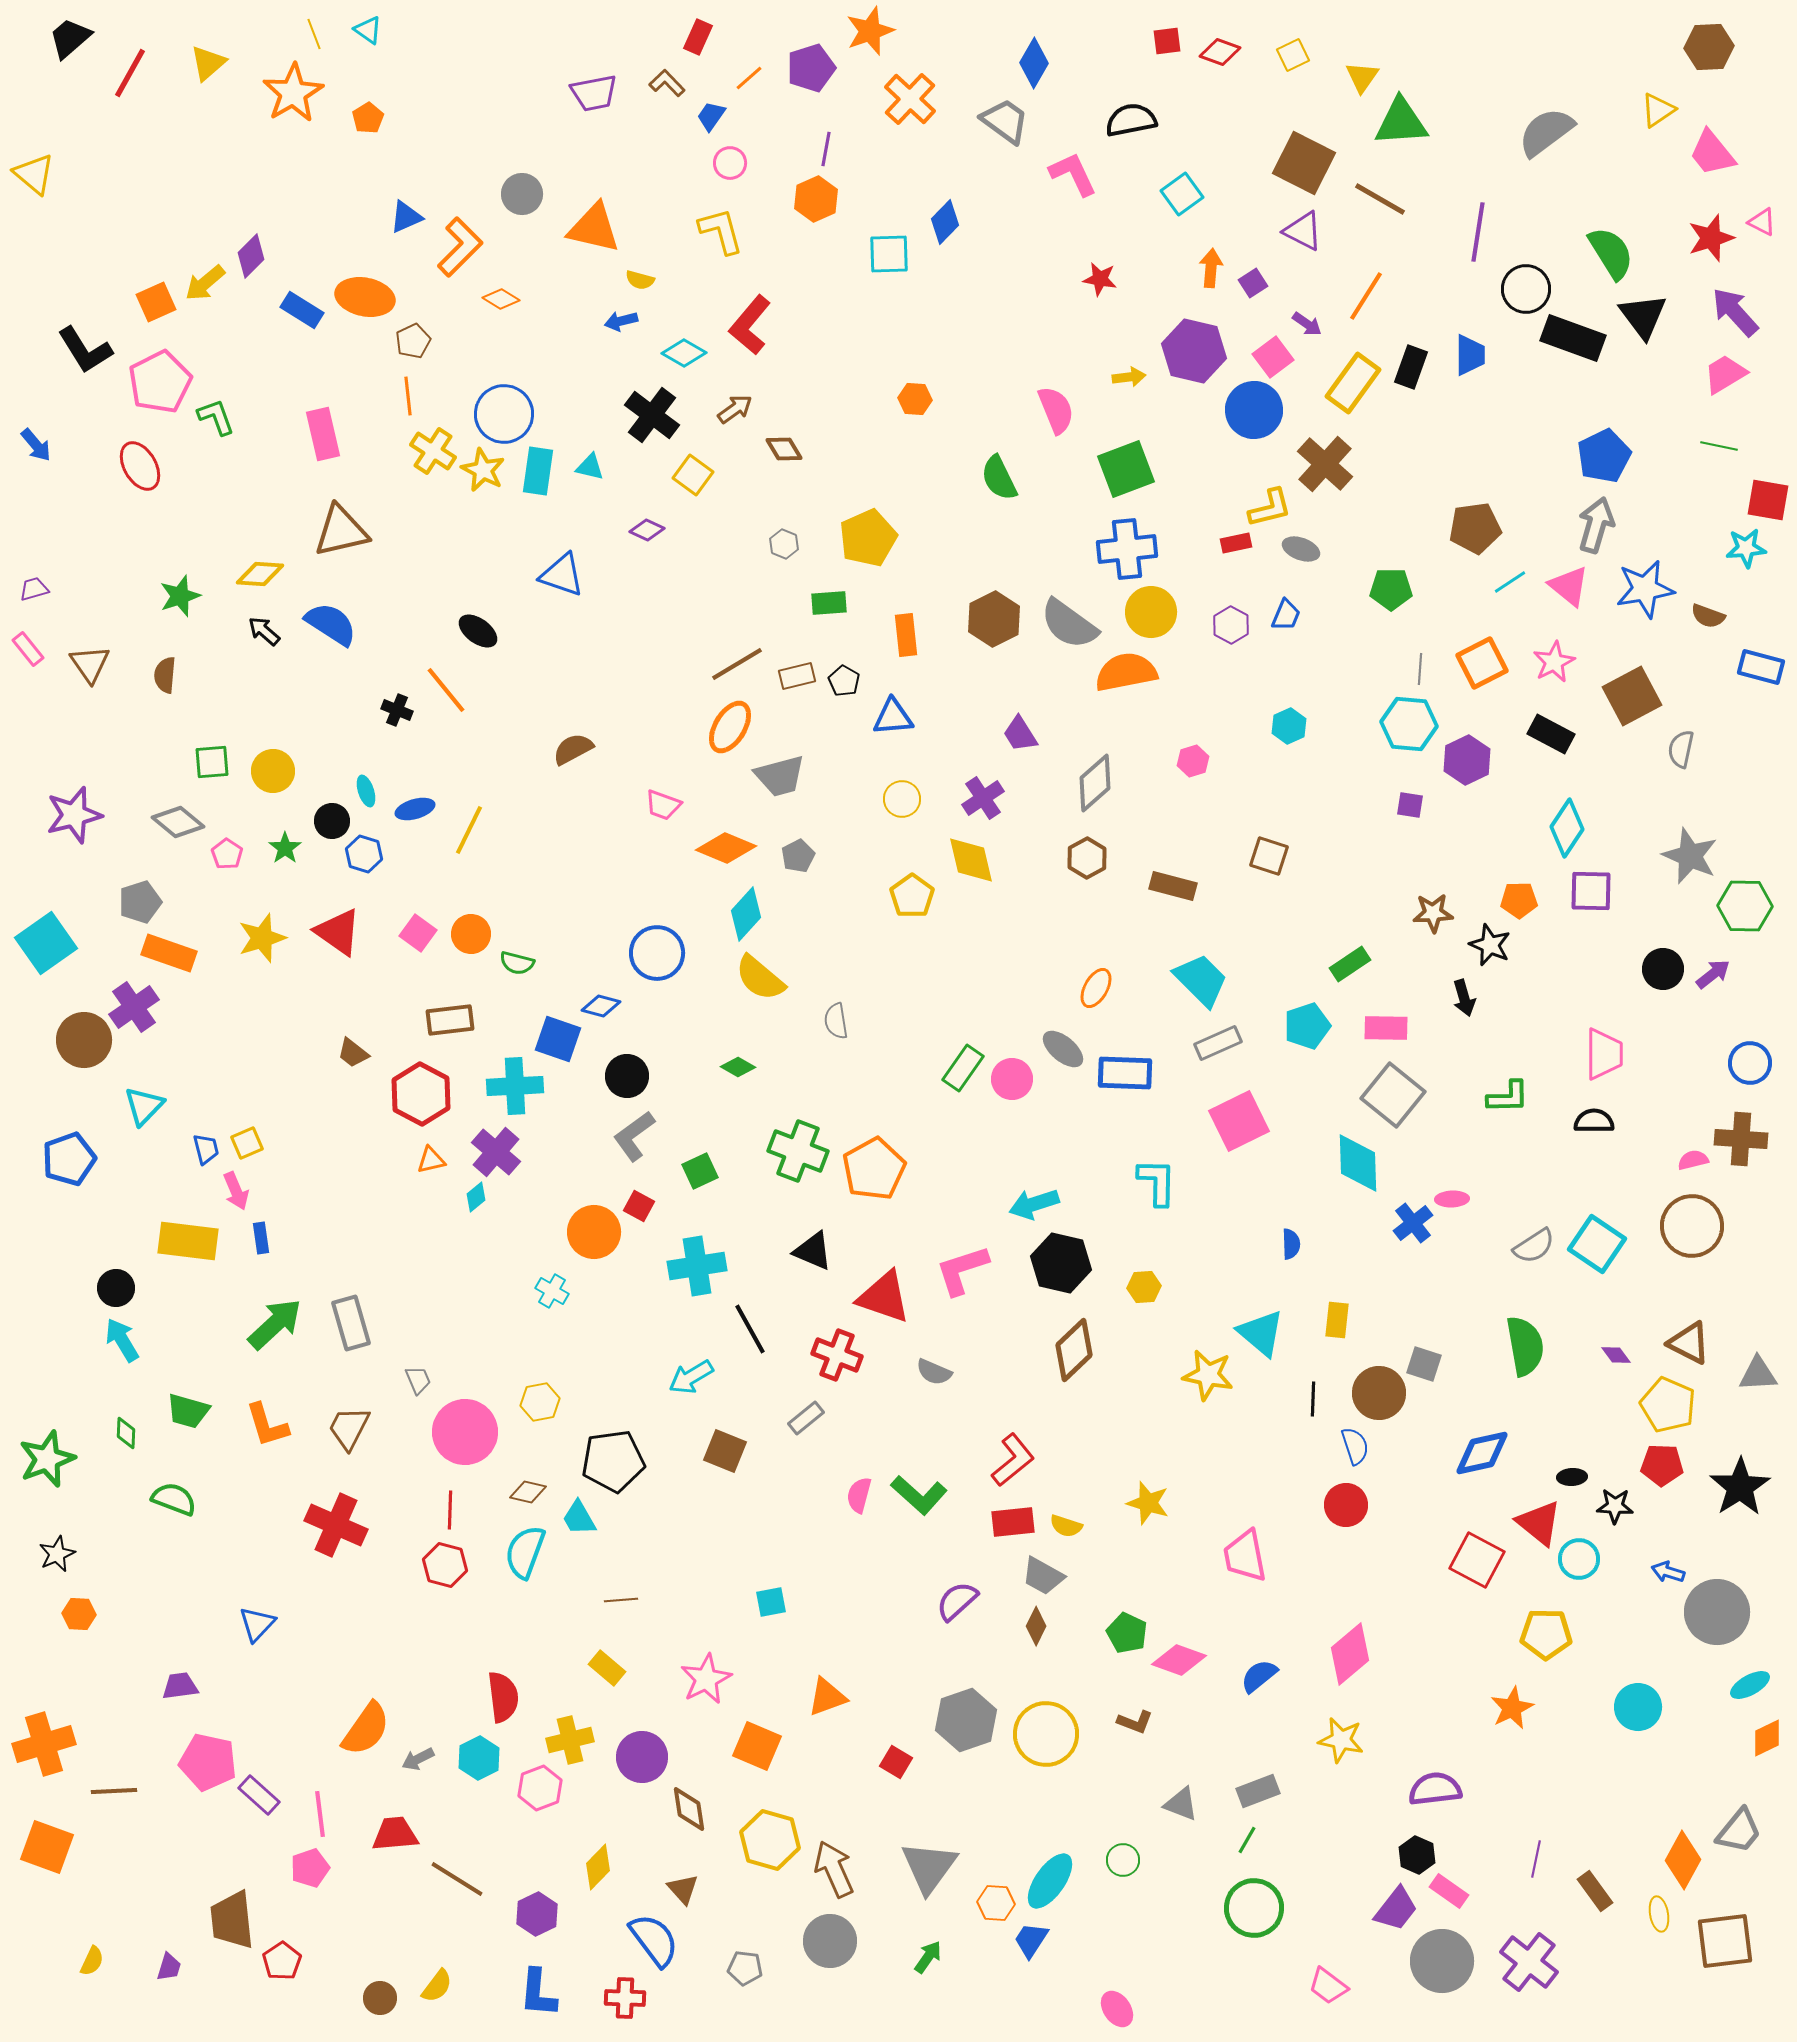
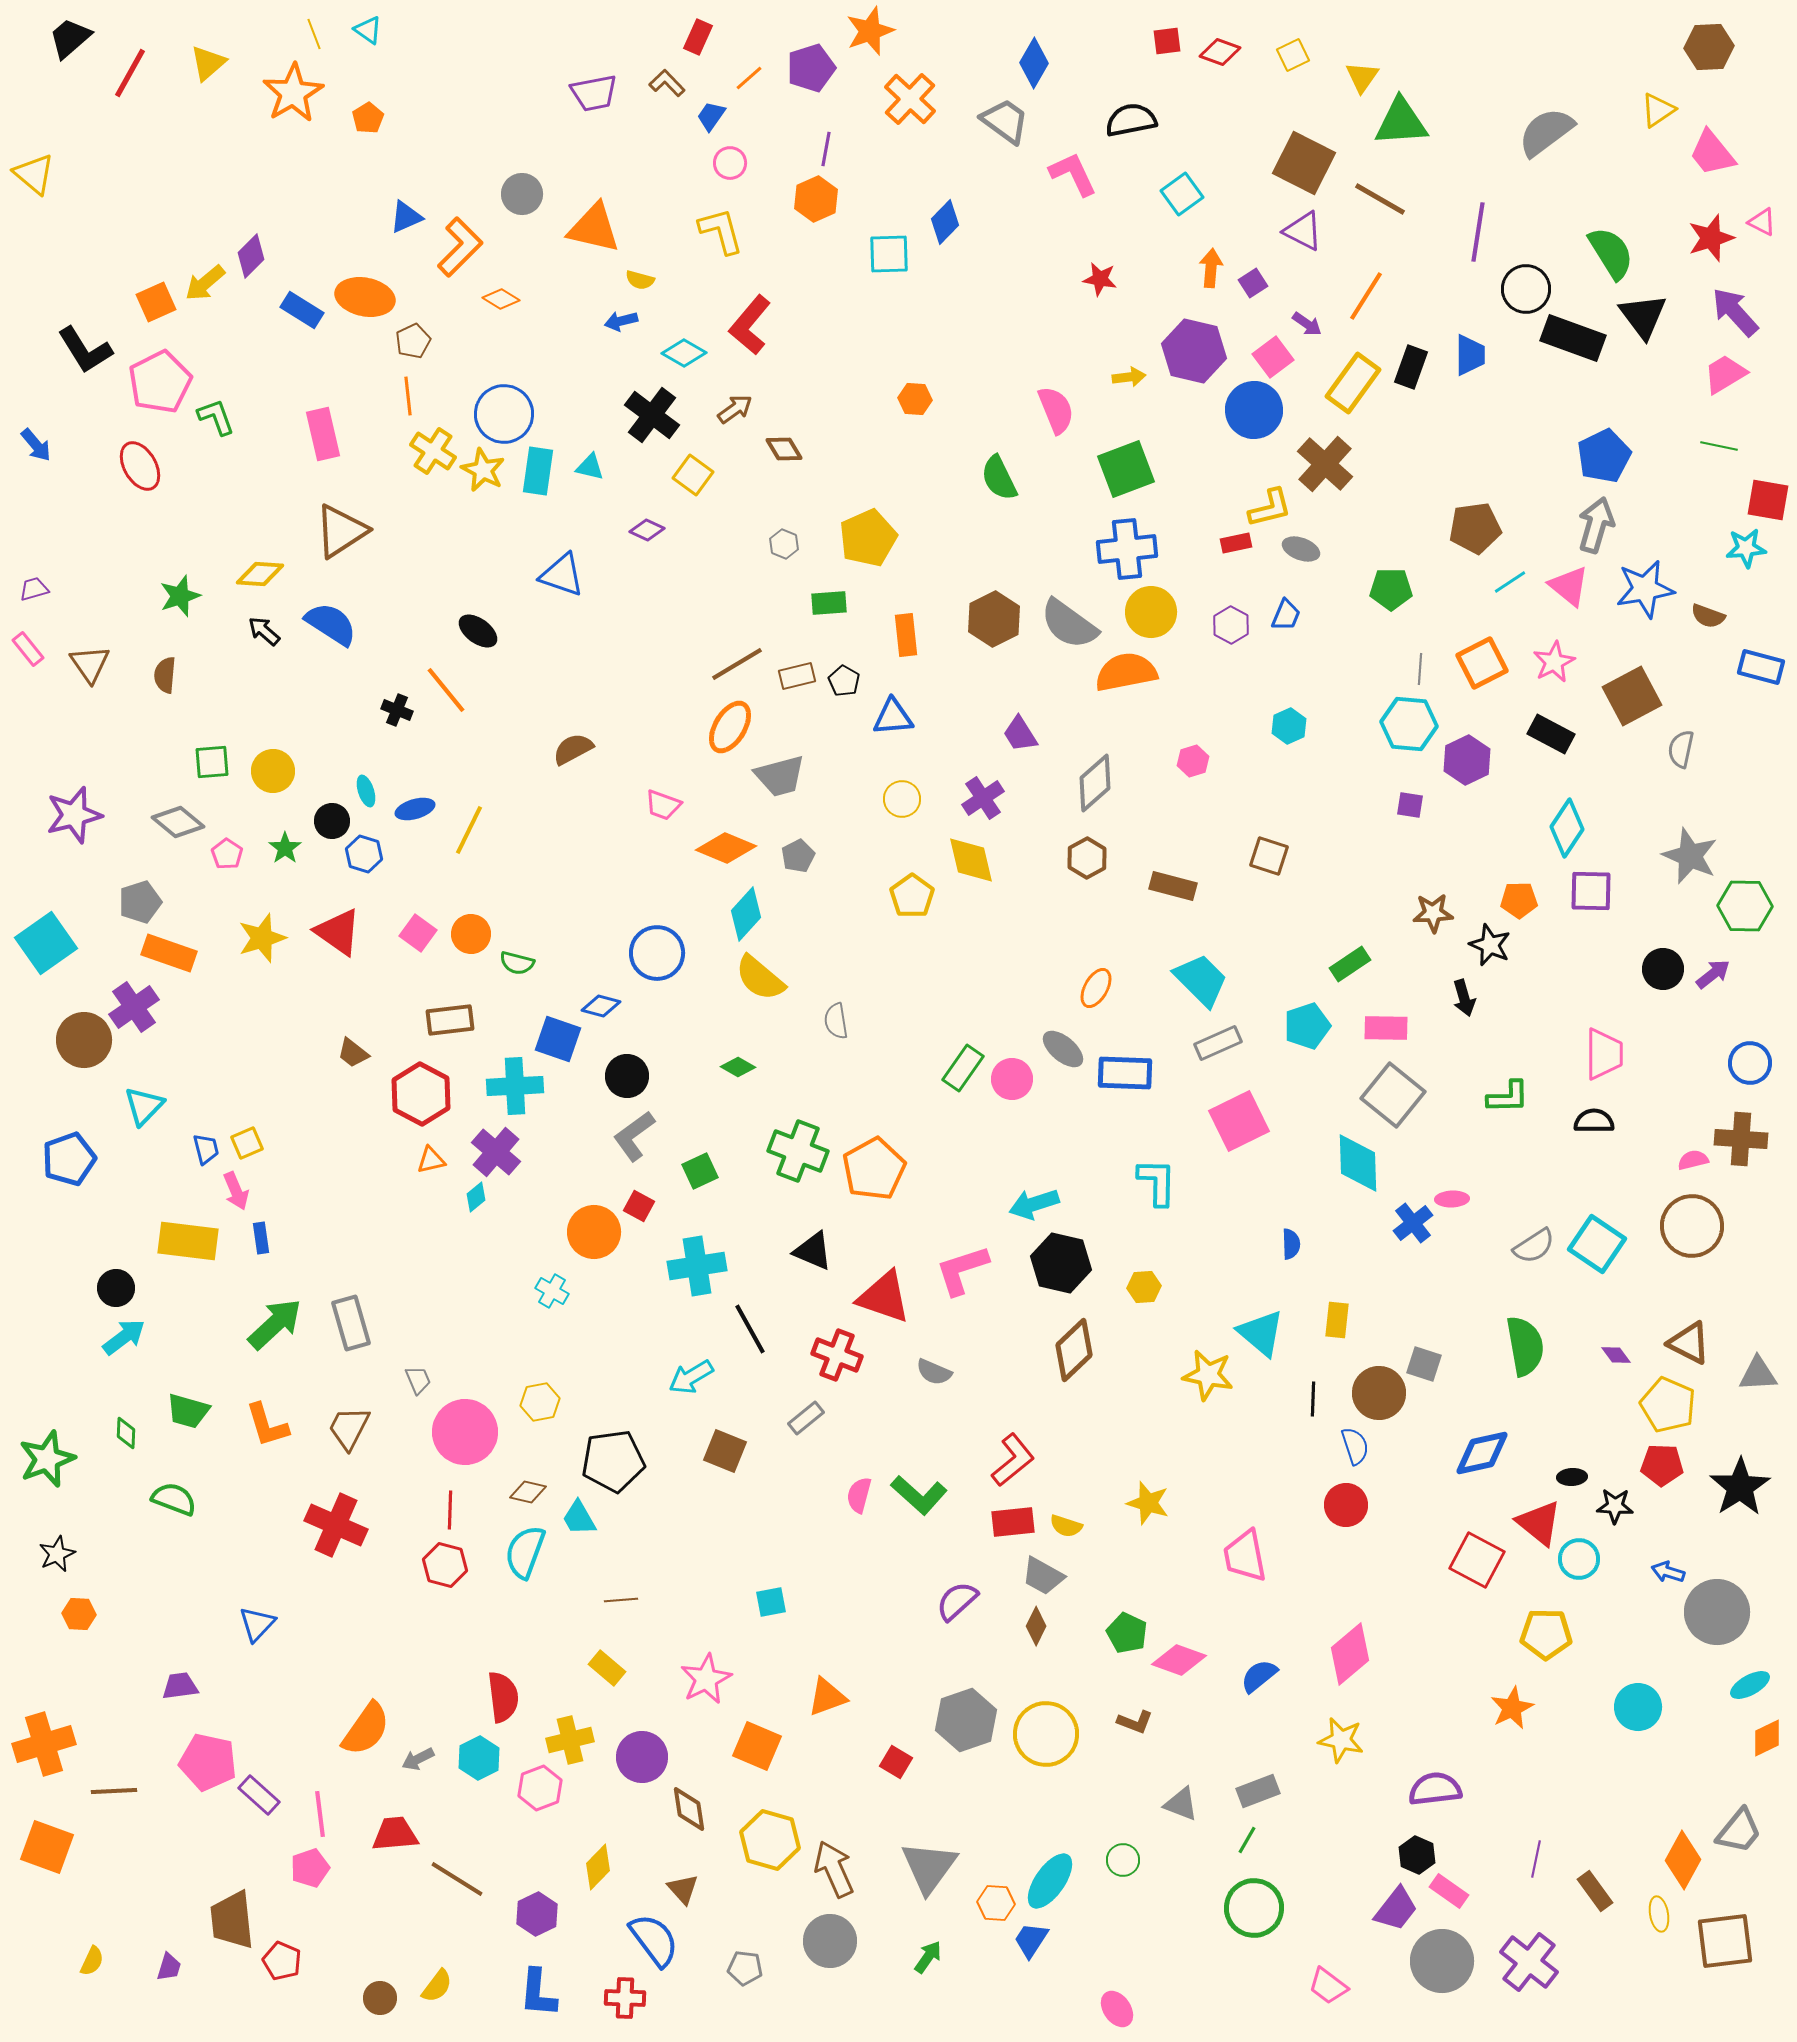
brown triangle at (341, 531): rotated 20 degrees counterclockwise
cyan arrow at (122, 1340): moved 2 px right, 3 px up; rotated 84 degrees clockwise
red pentagon at (282, 1961): rotated 15 degrees counterclockwise
